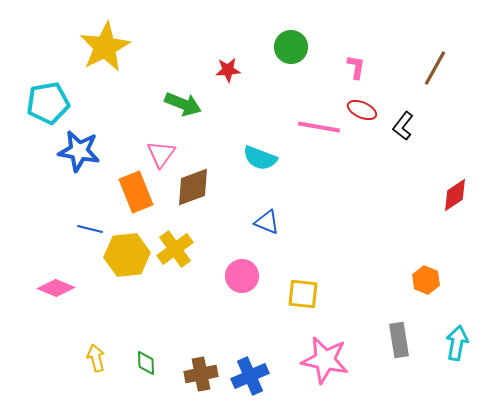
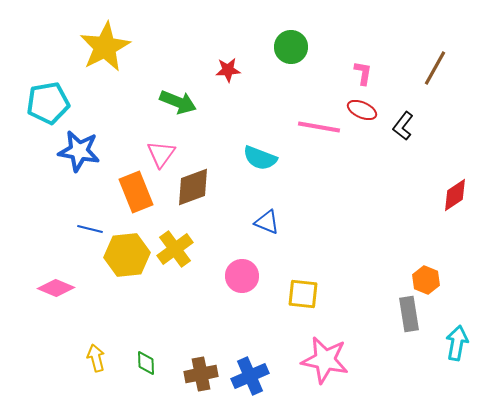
pink L-shape: moved 7 px right, 6 px down
green arrow: moved 5 px left, 2 px up
gray rectangle: moved 10 px right, 26 px up
